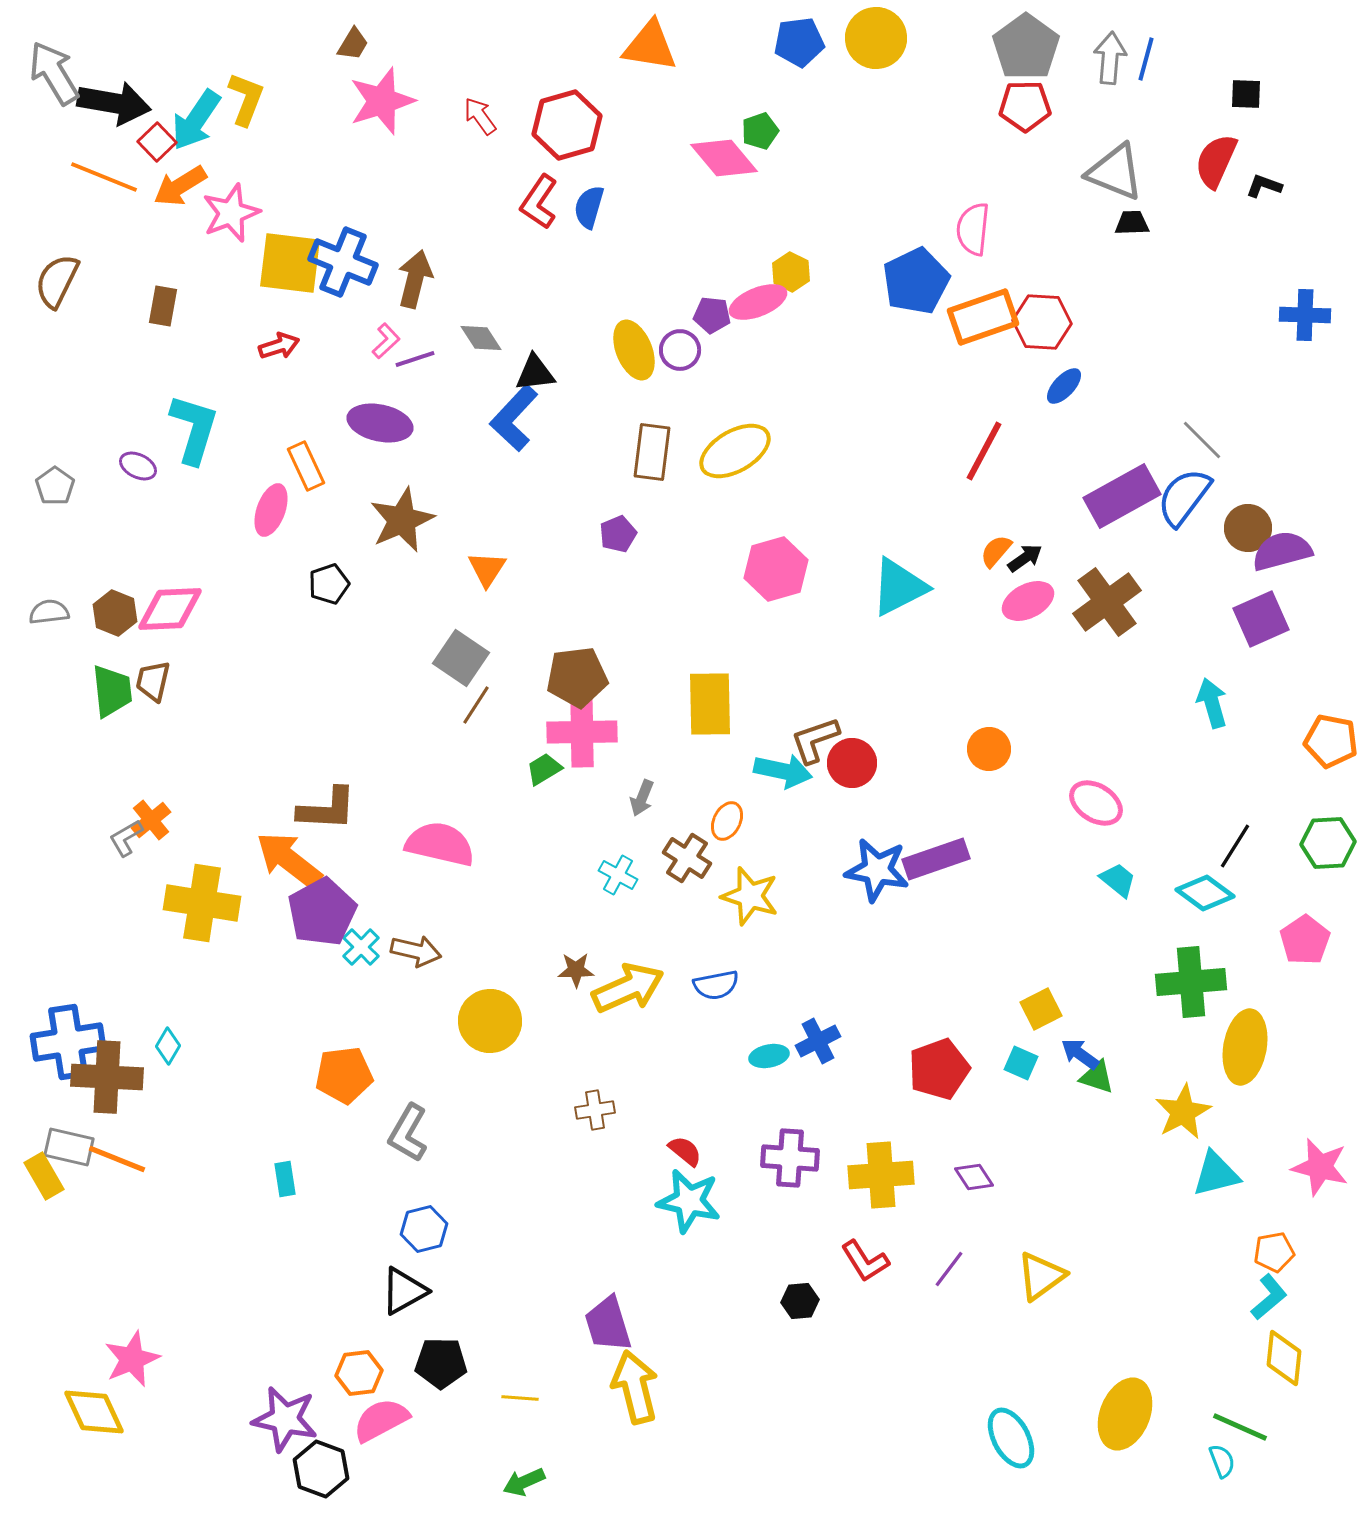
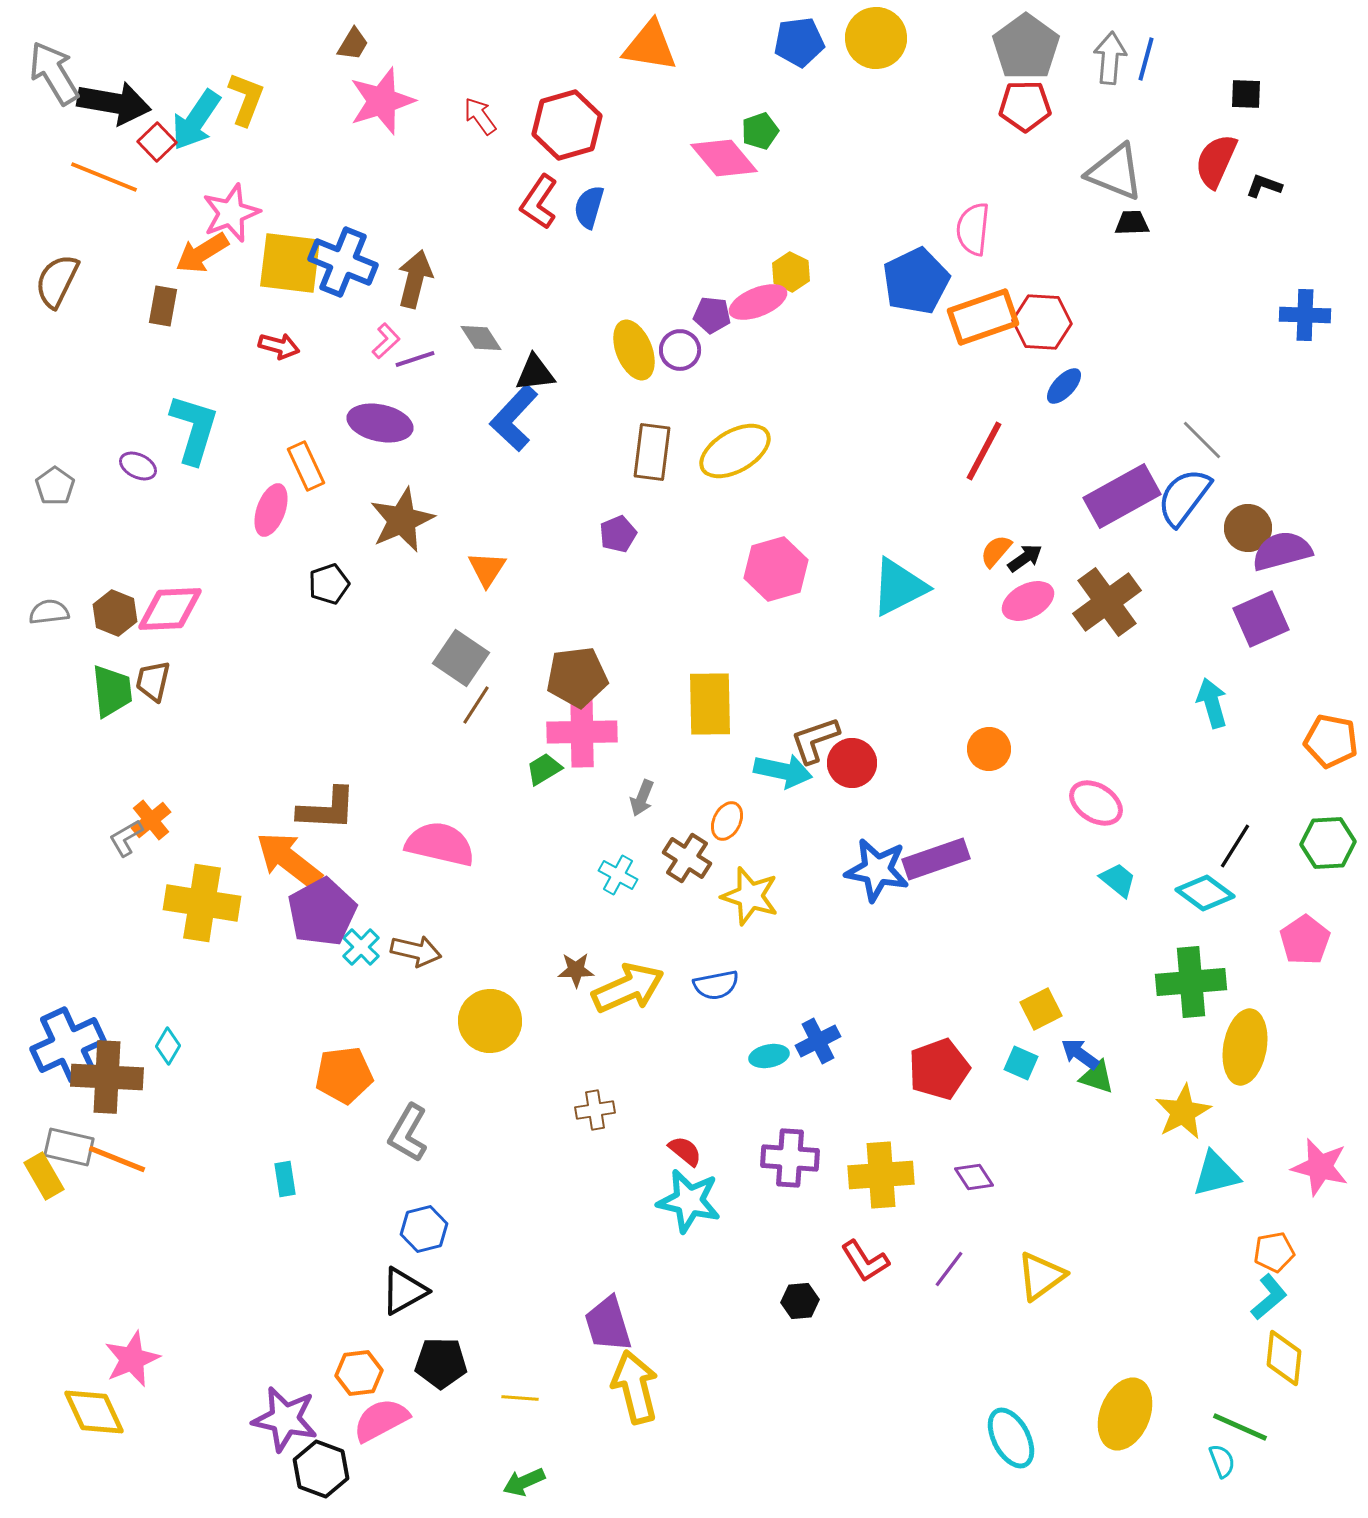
orange arrow at (180, 186): moved 22 px right, 67 px down
red arrow at (279, 346): rotated 33 degrees clockwise
blue cross at (68, 1042): moved 3 px down; rotated 16 degrees counterclockwise
